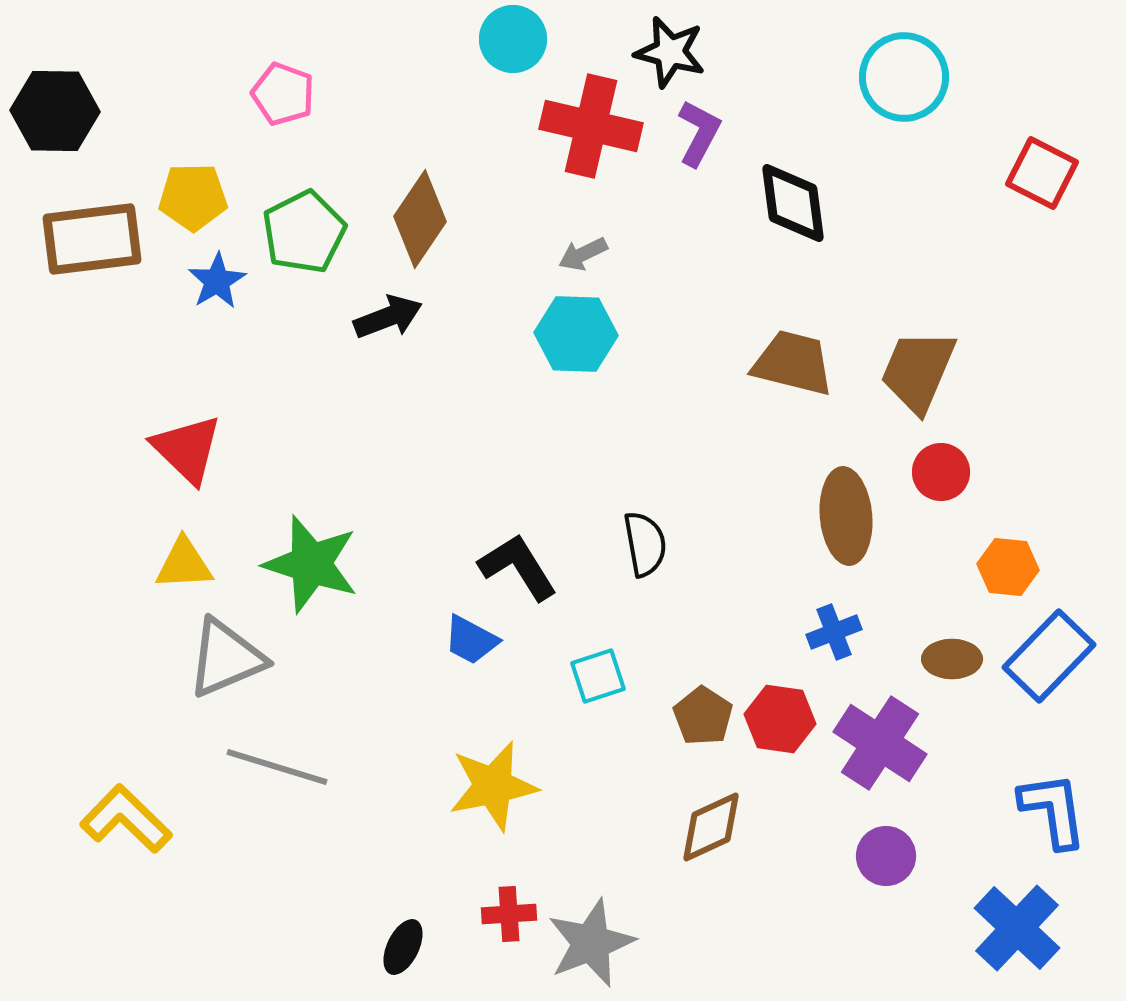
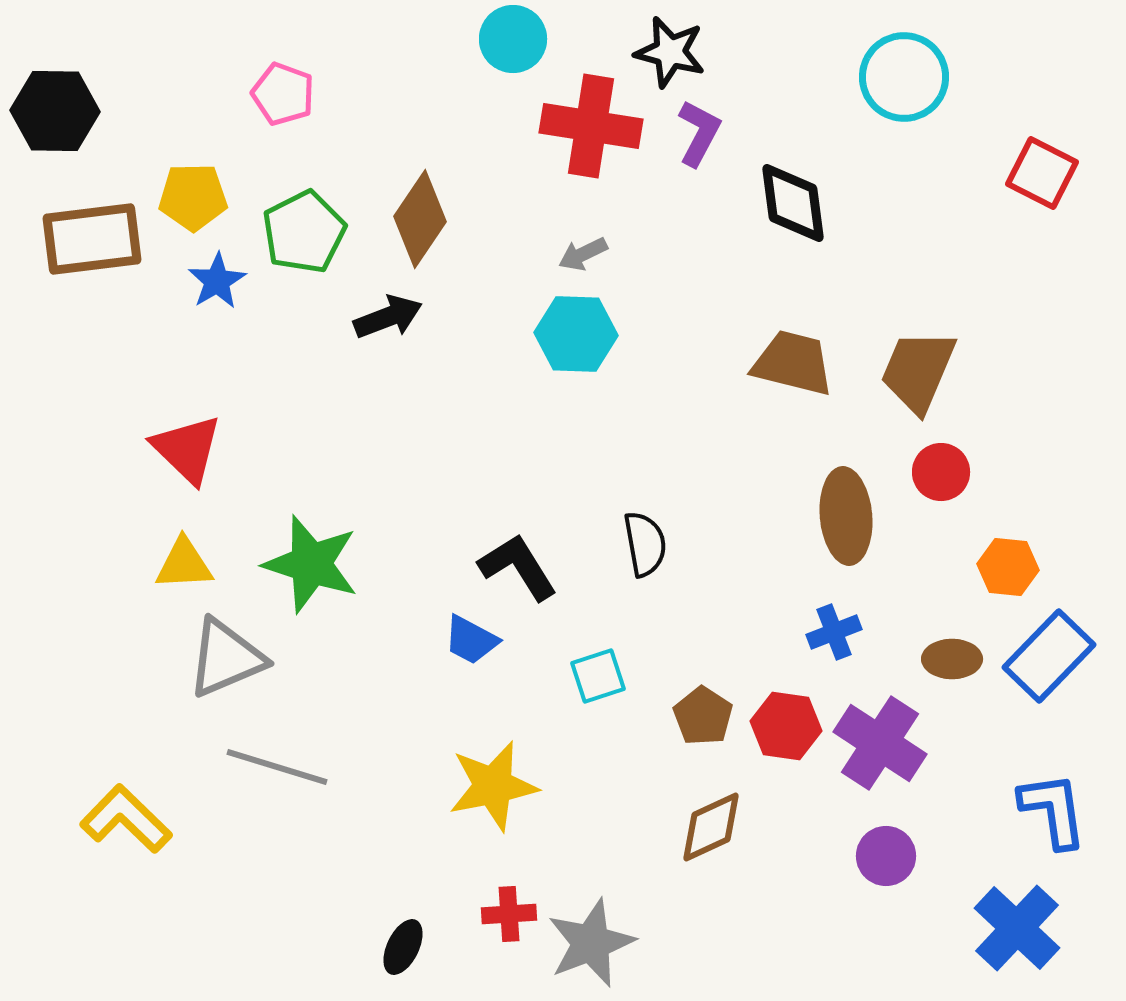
red cross at (591, 126): rotated 4 degrees counterclockwise
red hexagon at (780, 719): moved 6 px right, 7 px down
